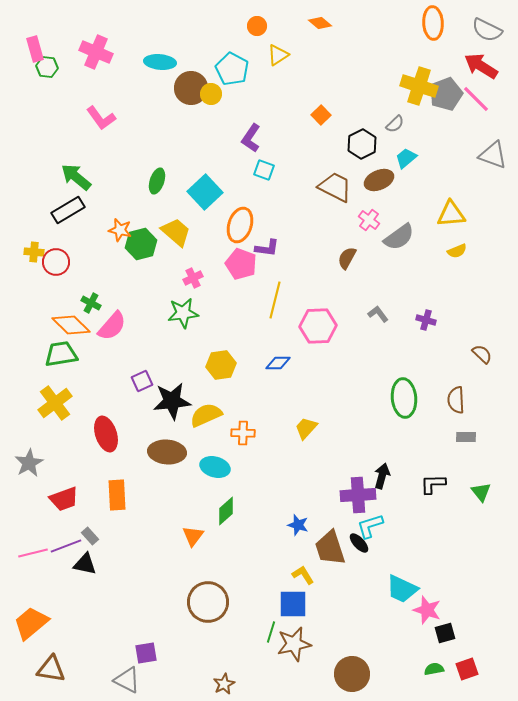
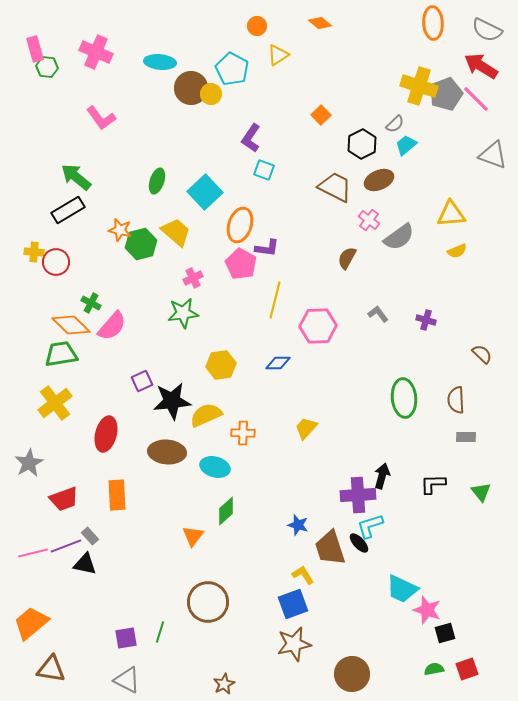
cyan trapezoid at (406, 158): moved 13 px up
pink pentagon at (241, 264): rotated 8 degrees clockwise
red ellipse at (106, 434): rotated 32 degrees clockwise
blue square at (293, 604): rotated 20 degrees counterclockwise
green line at (271, 632): moved 111 px left
purple square at (146, 653): moved 20 px left, 15 px up
